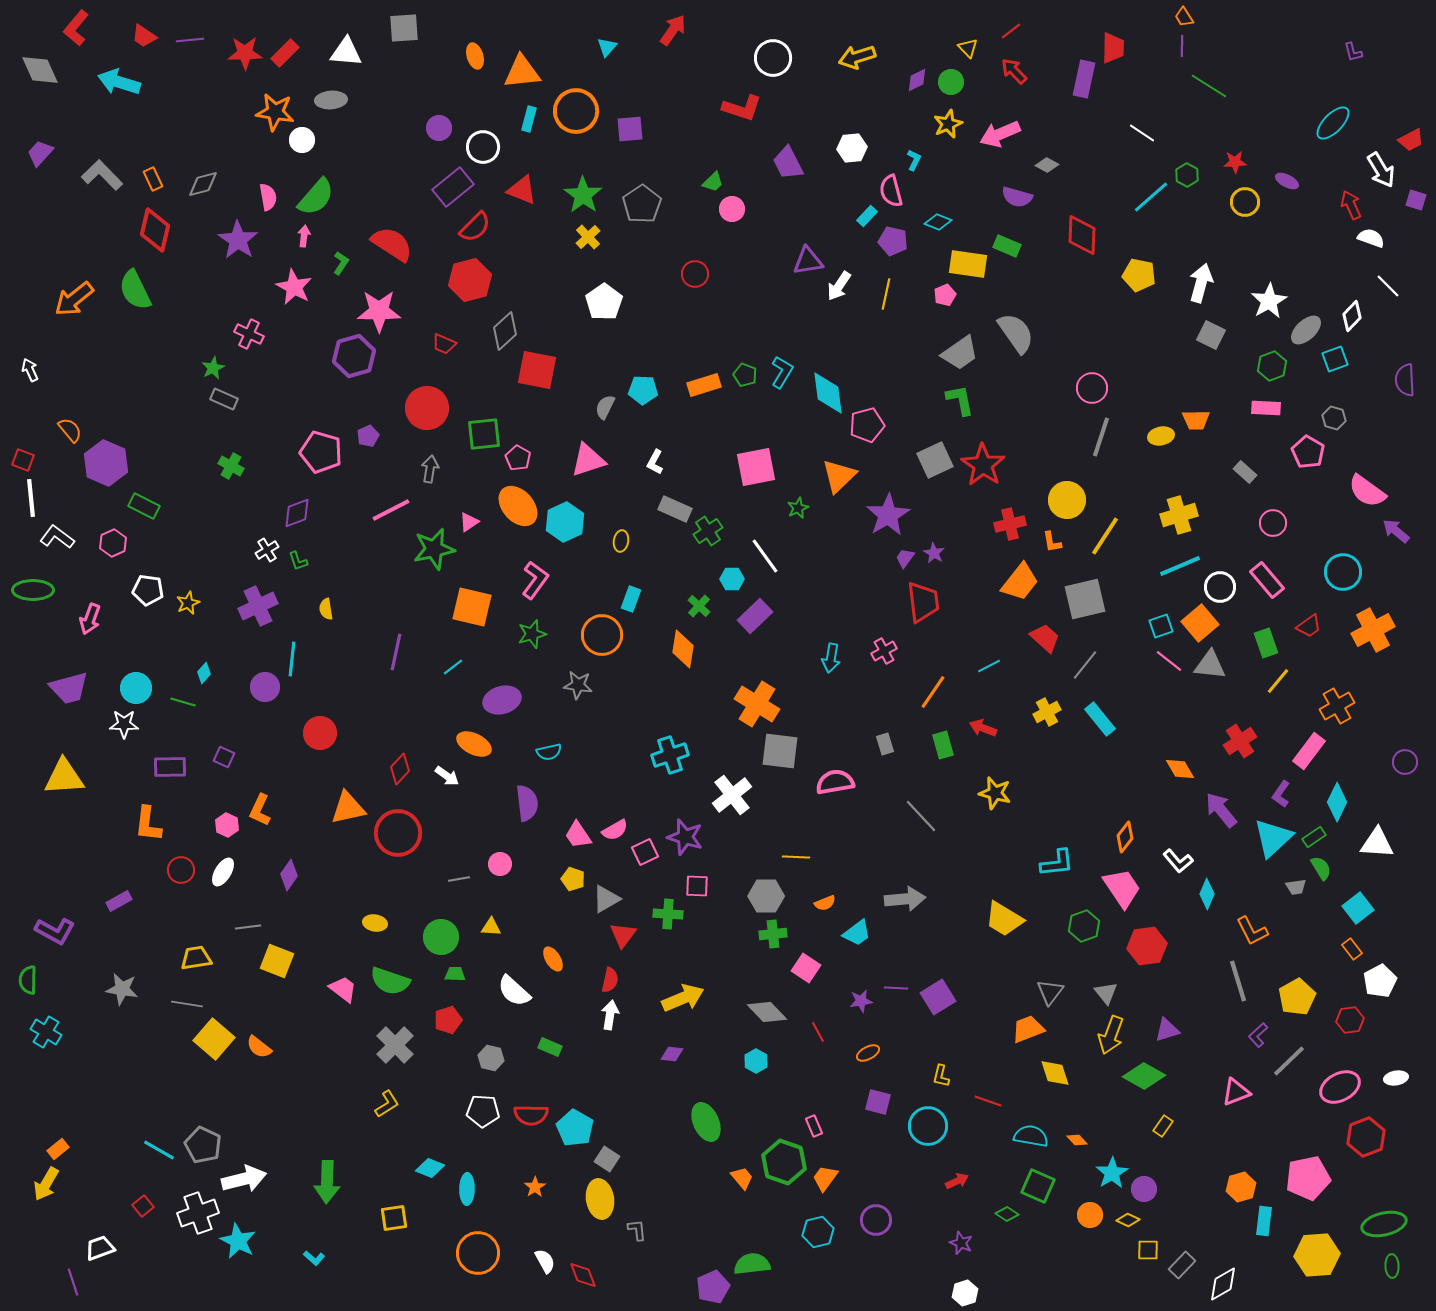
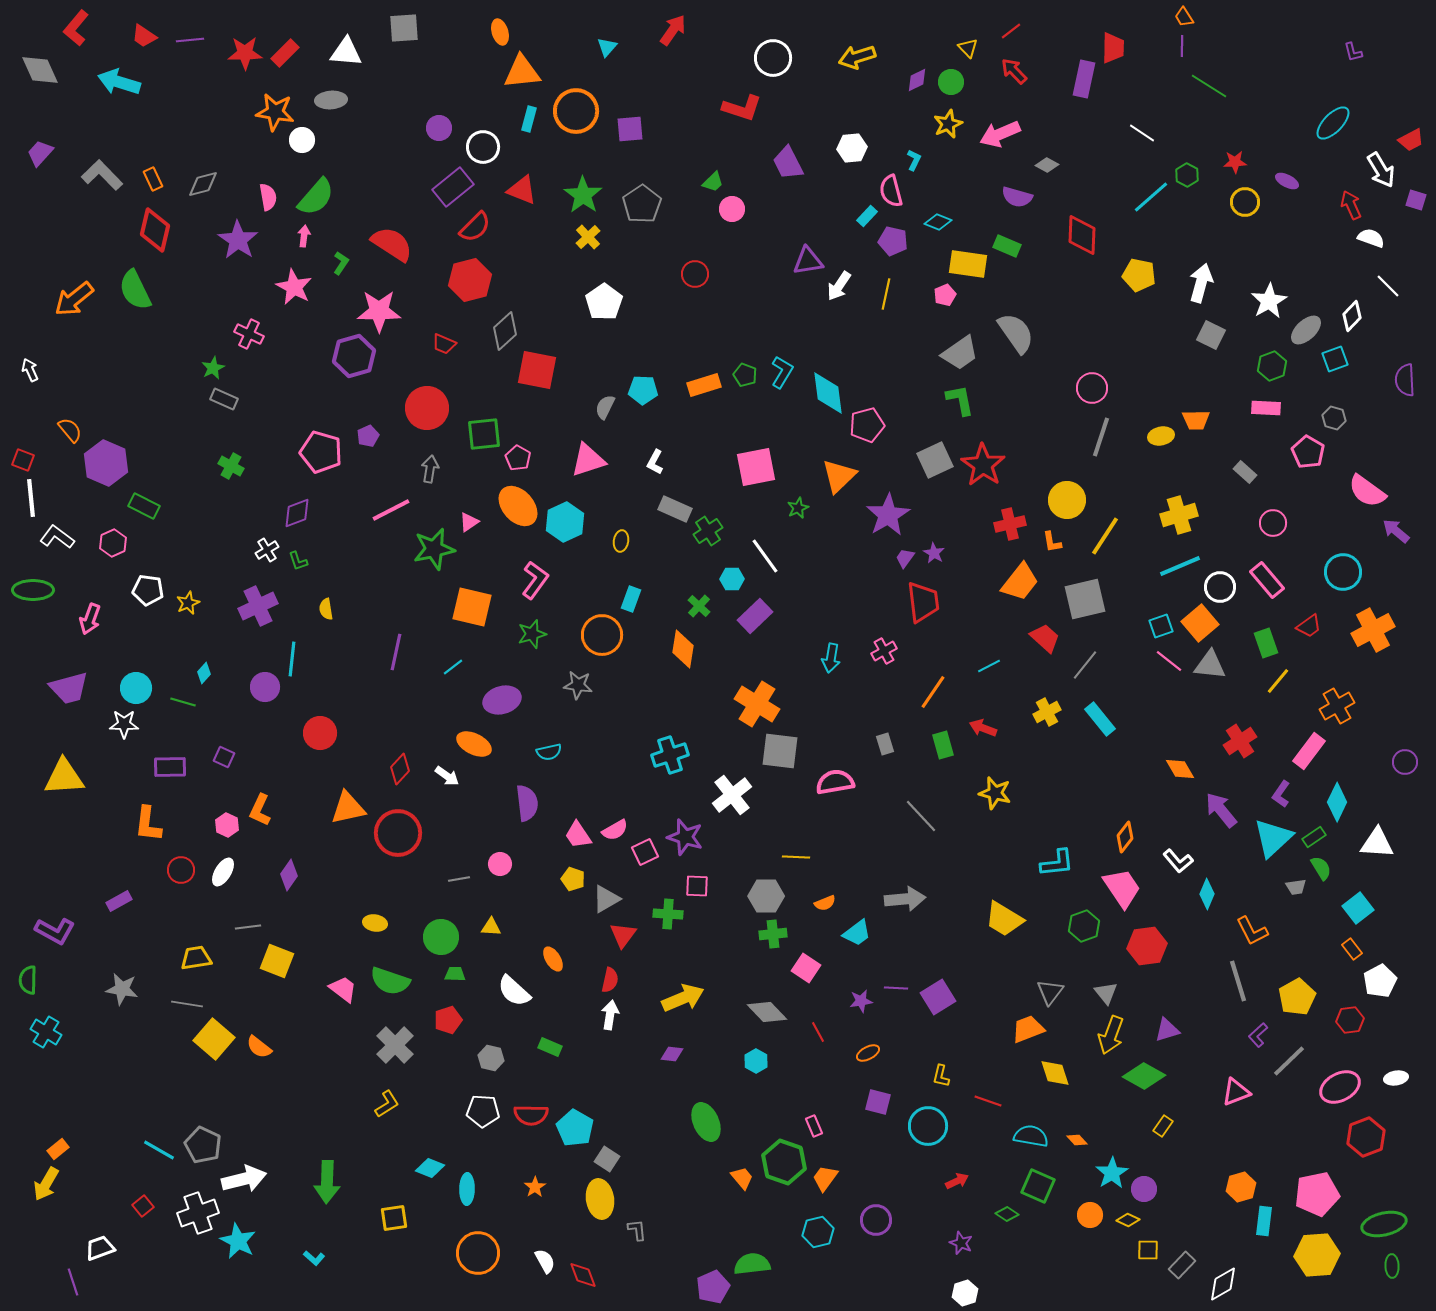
orange ellipse at (475, 56): moved 25 px right, 24 px up
pink pentagon at (1308, 1178): moved 9 px right, 16 px down
